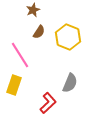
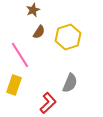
yellow hexagon: rotated 20 degrees clockwise
